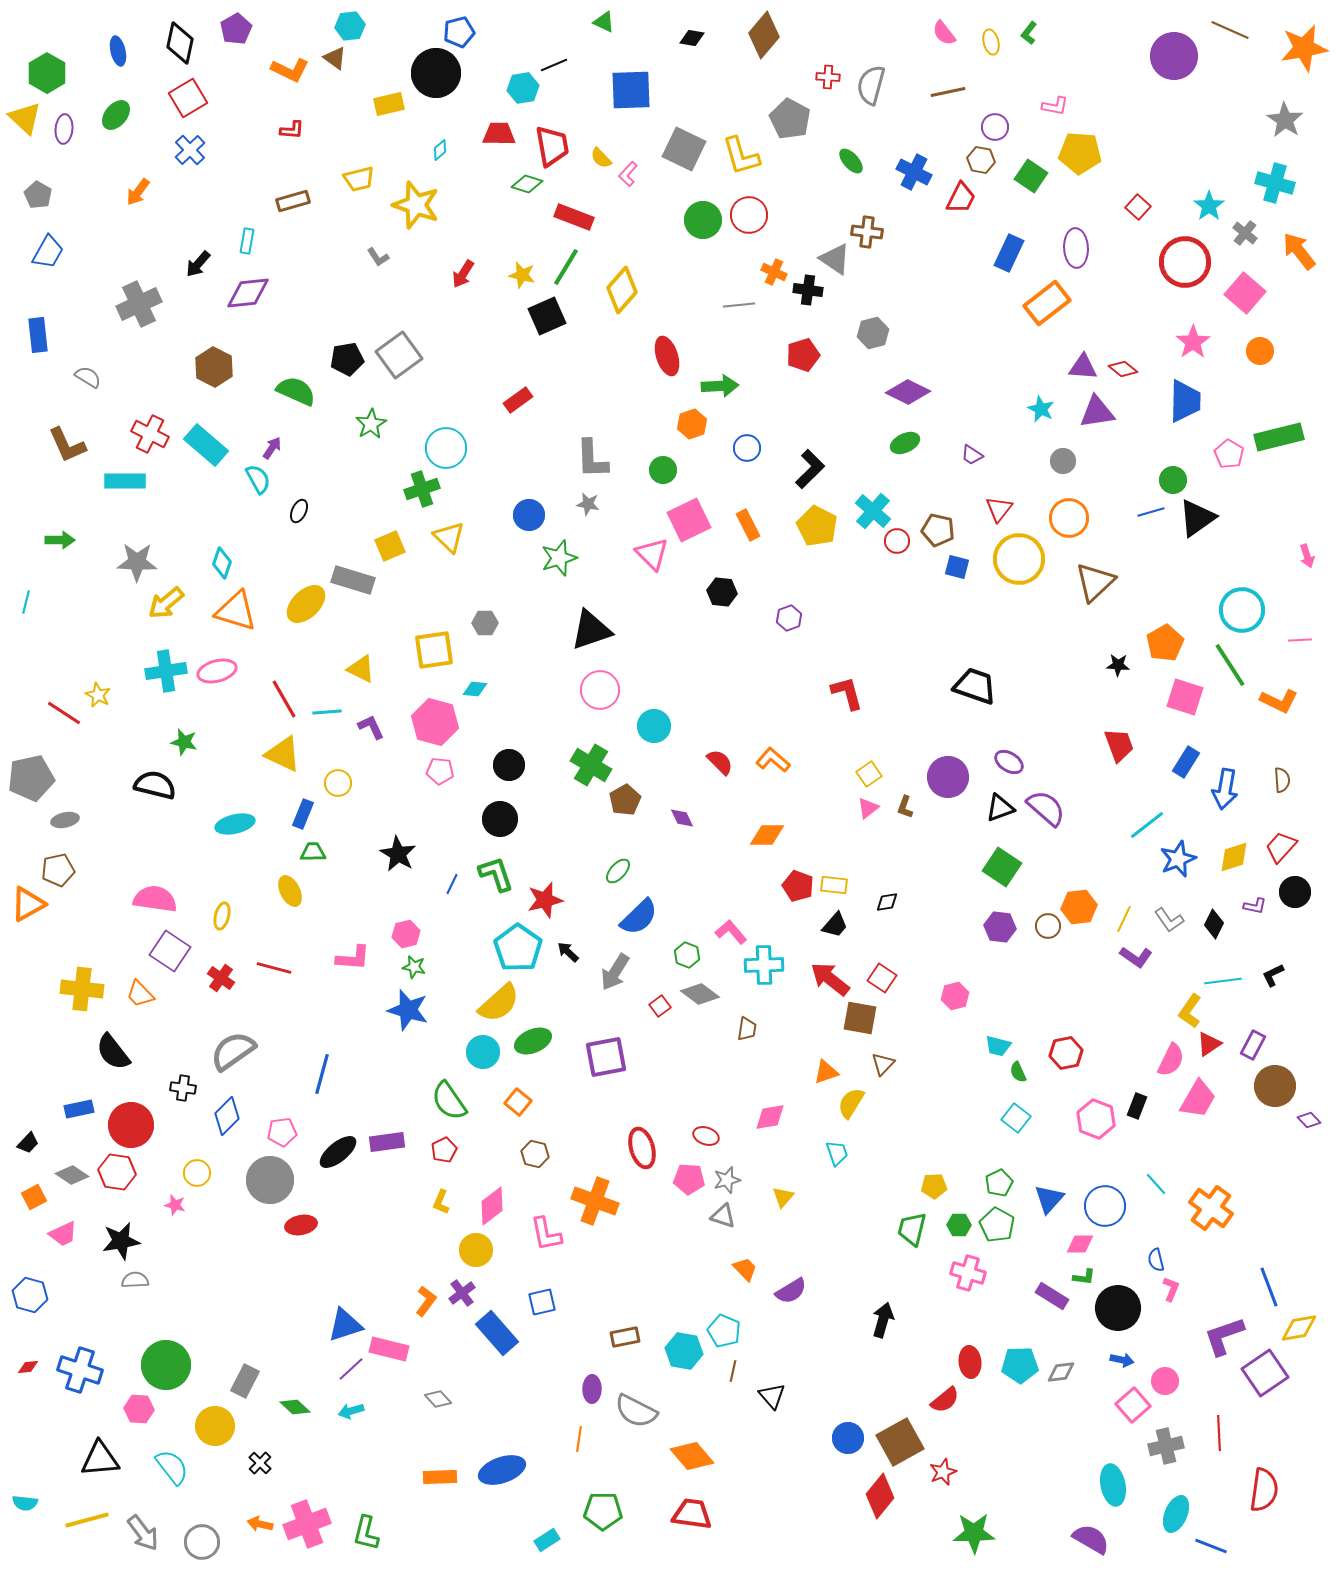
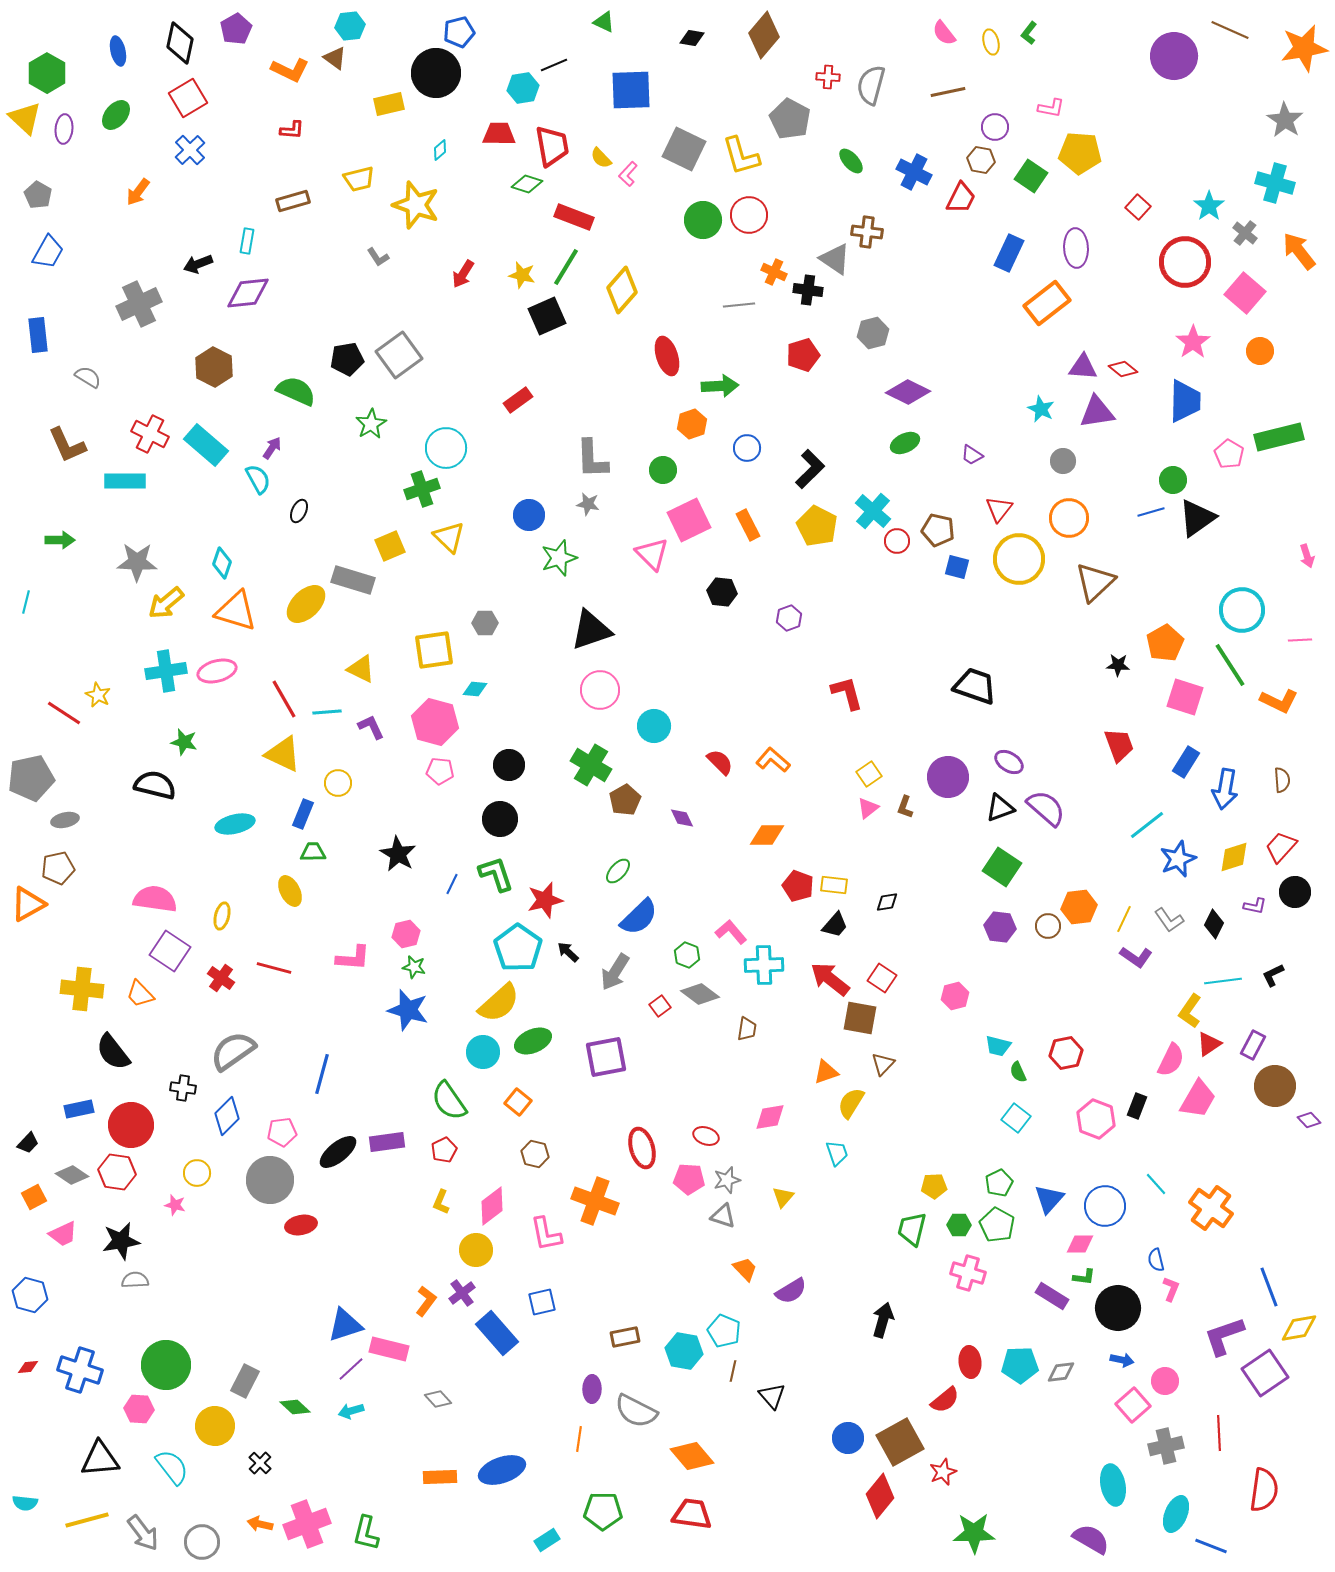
pink L-shape at (1055, 106): moved 4 px left, 2 px down
black arrow at (198, 264): rotated 28 degrees clockwise
brown pentagon at (58, 870): moved 2 px up
